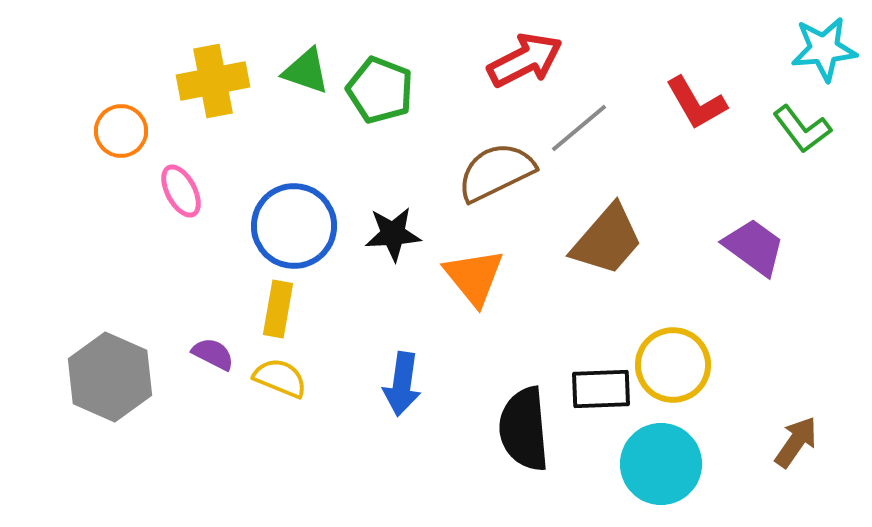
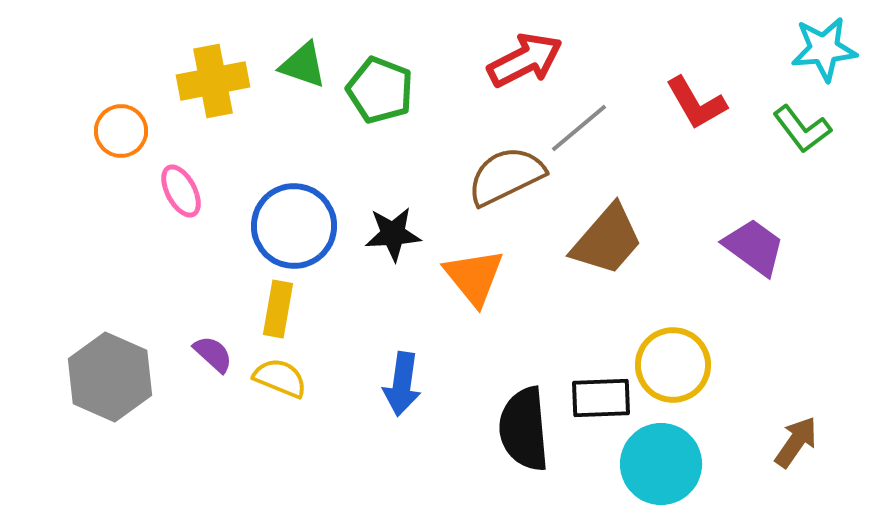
green triangle: moved 3 px left, 6 px up
brown semicircle: moved 10 px right, 4 px down
purple semicircle: rotated 15 degrees clockwise
black rectangle: moved 9 px down
